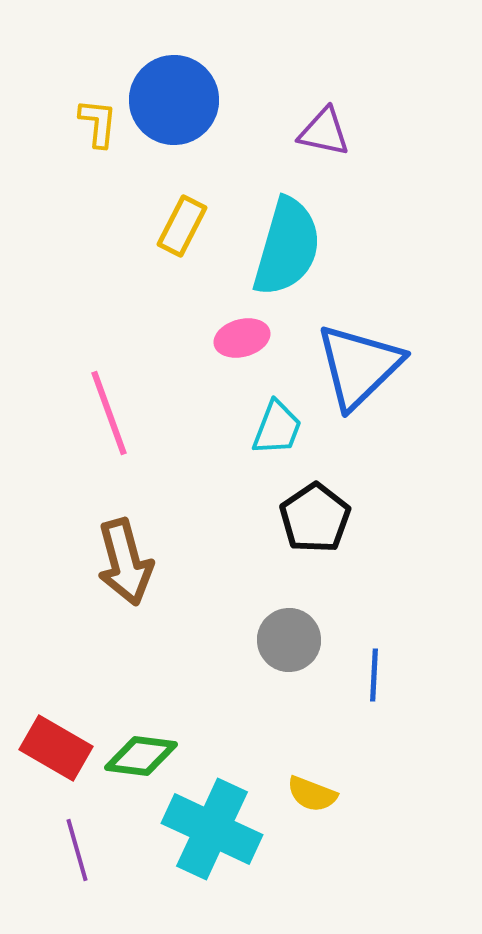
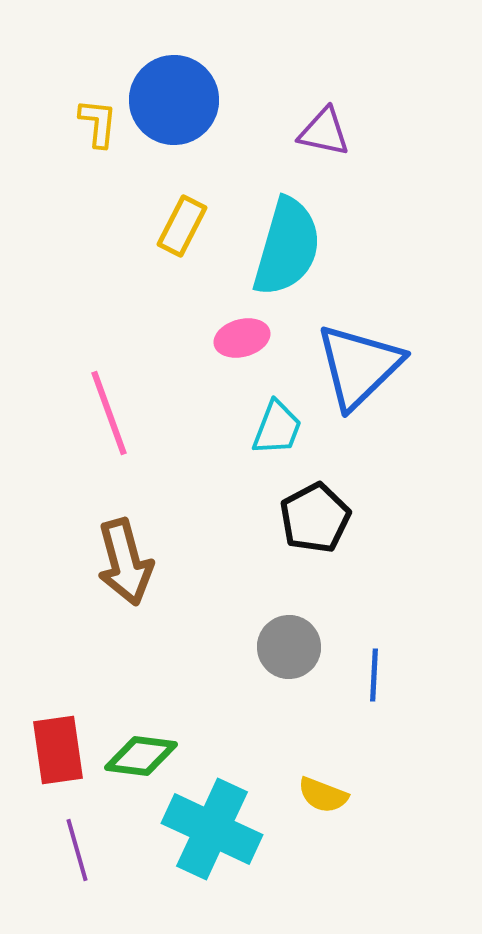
black pentagon: rotated 6 degrees clockwise
gray circle: moved 7 px down
red rectangle: moved 2 px right, 2 px down; rotated 52 degrees clockwise
yellow semicircle: moved 11 px right, 1 px down
